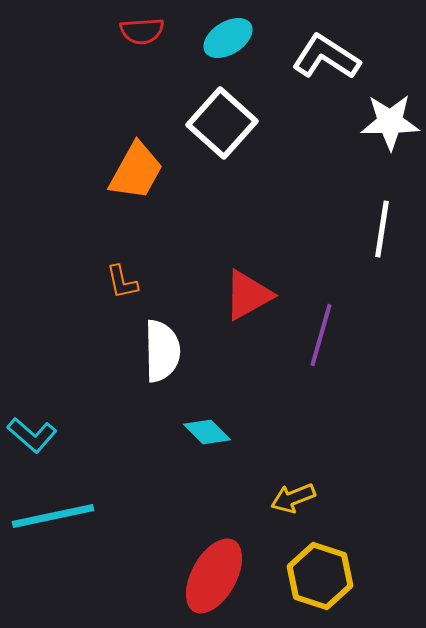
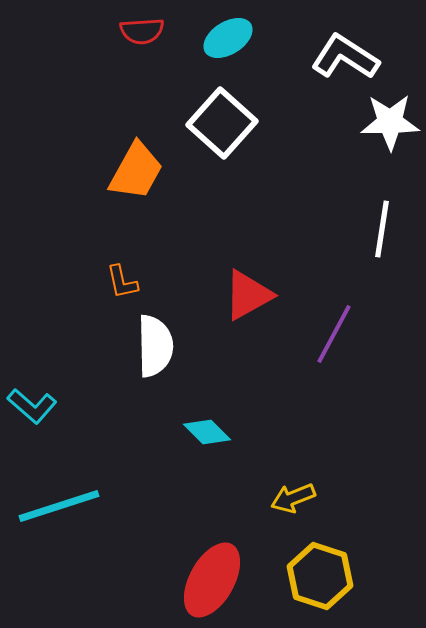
white L-shape: moved 19 px right
purple line: moved 13 px right, 1 px up; rotated 12 degrees clockwise
white semicircle: moved 7 px left, 5 px up
cyan L-shape: moved 29 px up
cyan line: moved 6 px right, 10 px up; rotated 6 degrees counterclockwise
red ellipse: moved 2 px left, 4 px down
